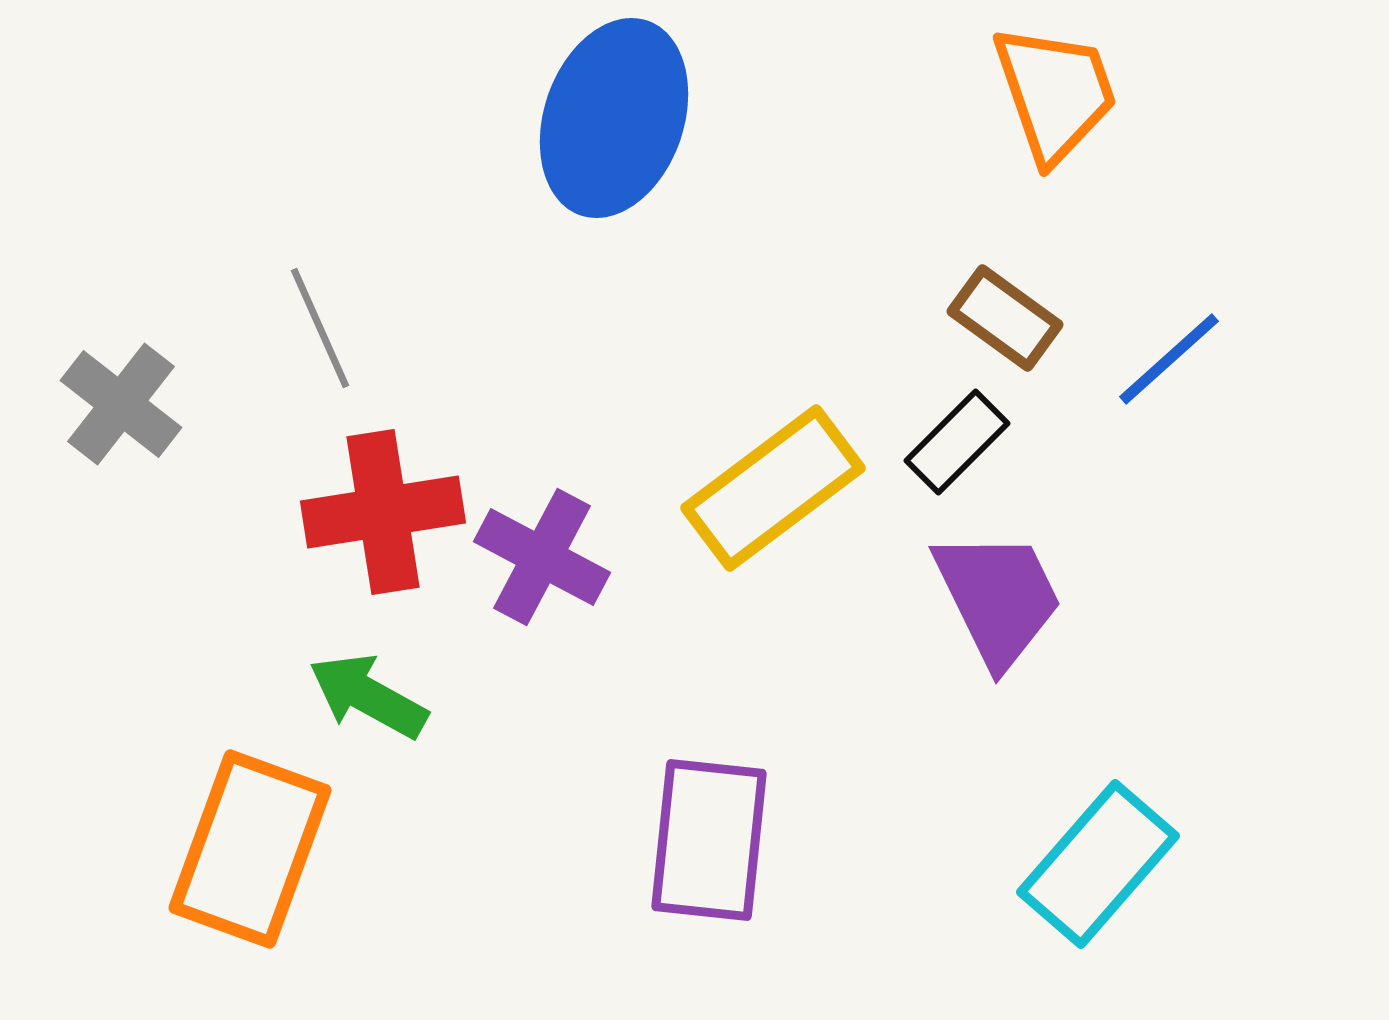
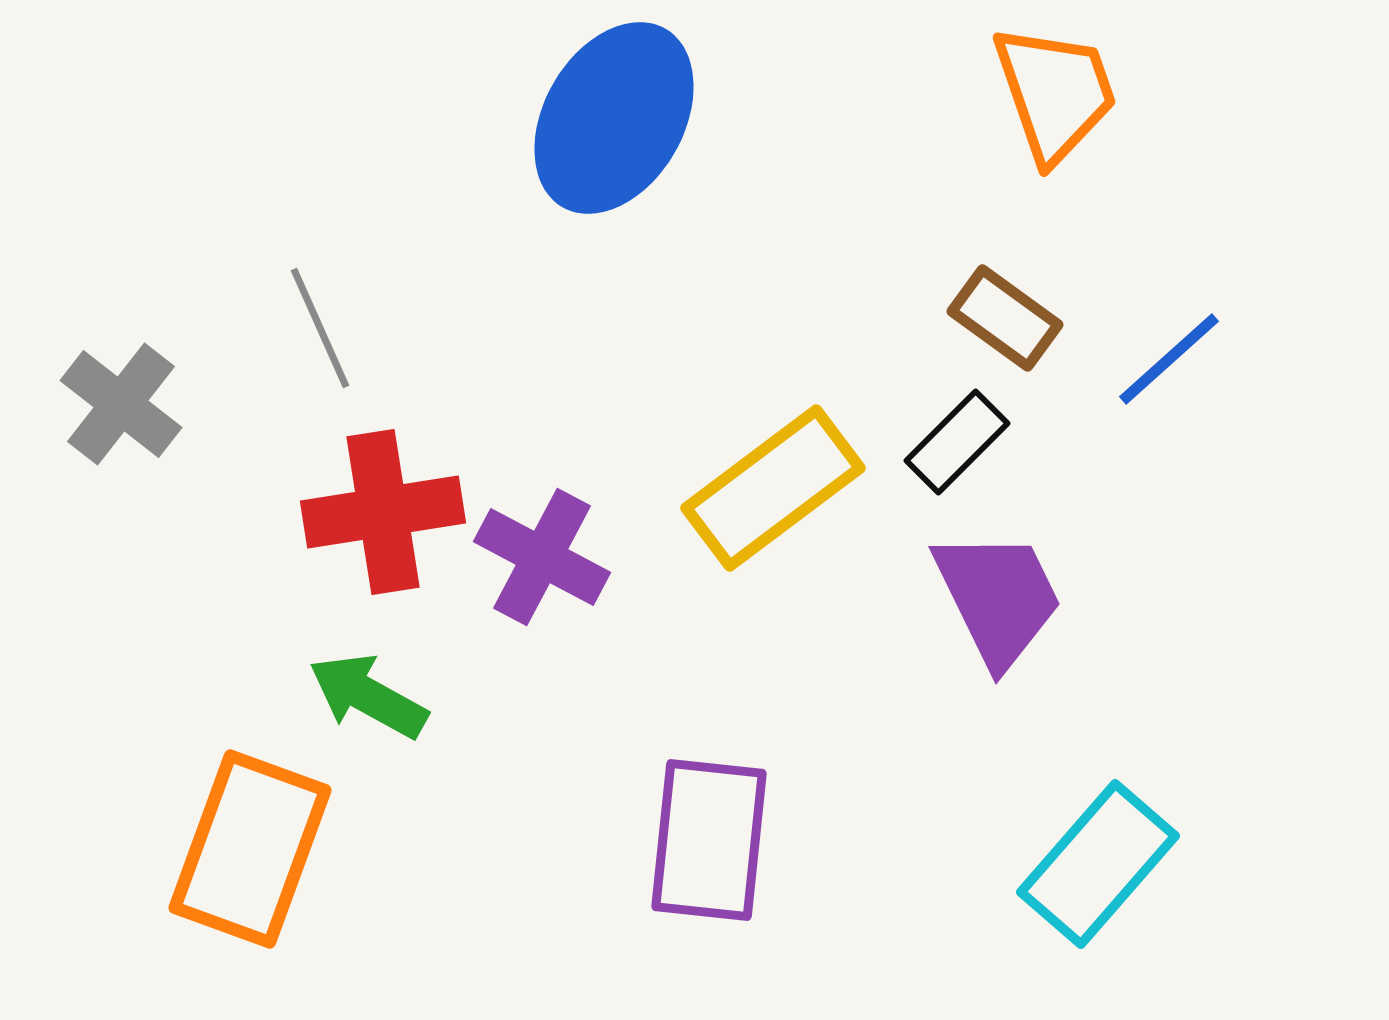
blue ellipse: rotated 11 degrees clockwise
